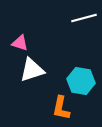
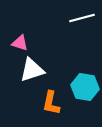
white line: moved 2 px left
cyan hexagon: moved 4 px right, 6 px down
orange L-shape: moved 10 px left, 5 px up
